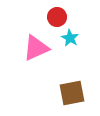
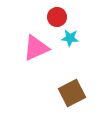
cyan star: rotated 24 degrees counterclockwise
brown square: rotated 16 degrees counterclockwise
